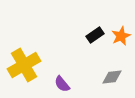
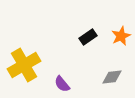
black rectangle: moved 7 px left, 2 px down
